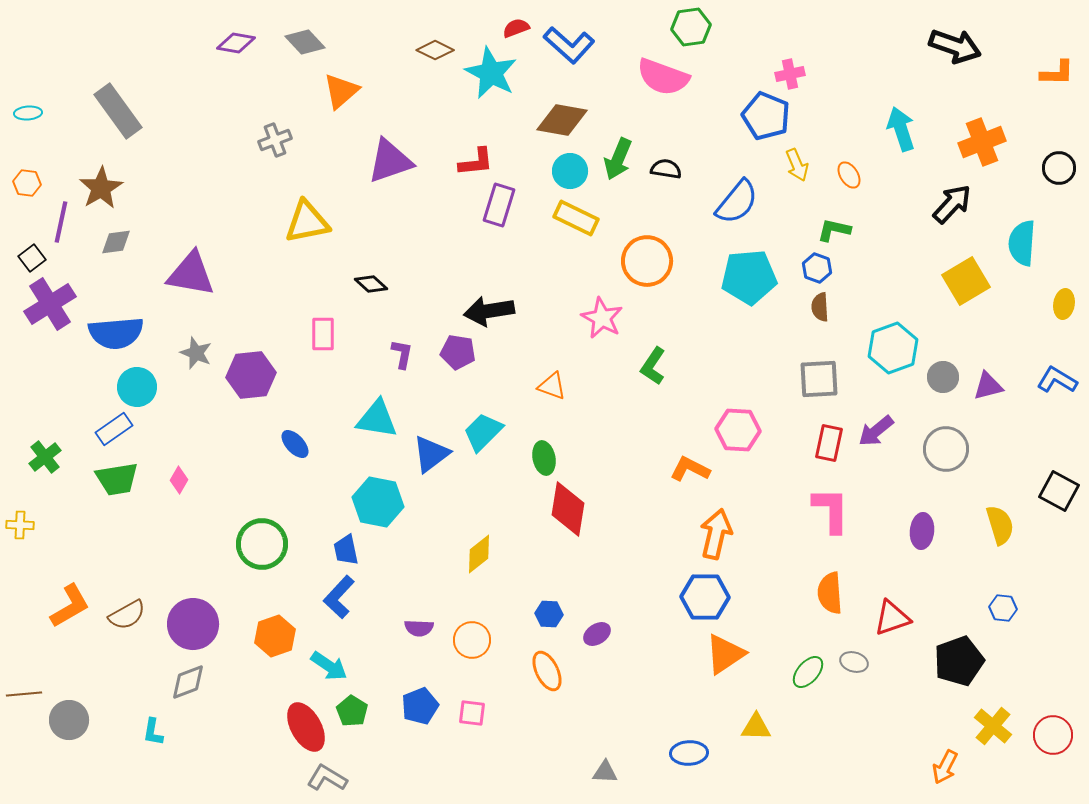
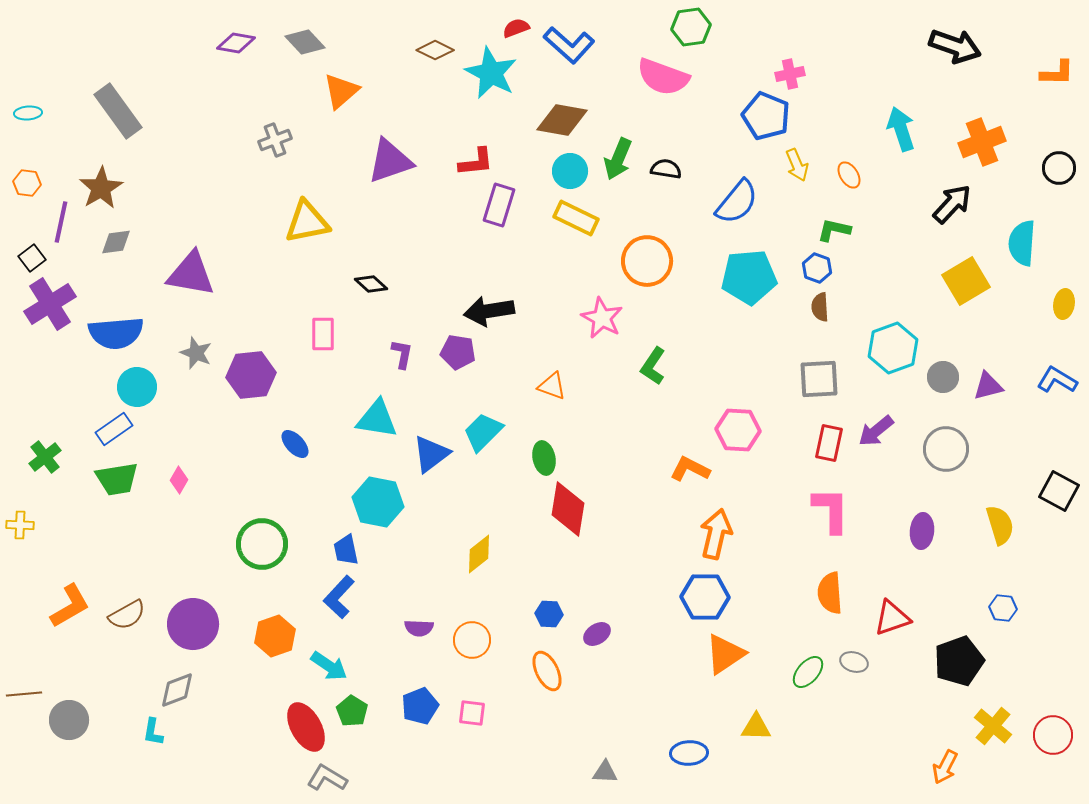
gray diamond at (188, 682): moved 11 px left, 8 px down
